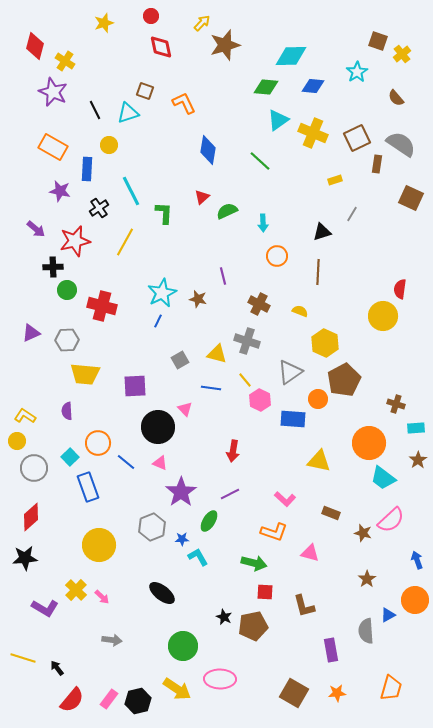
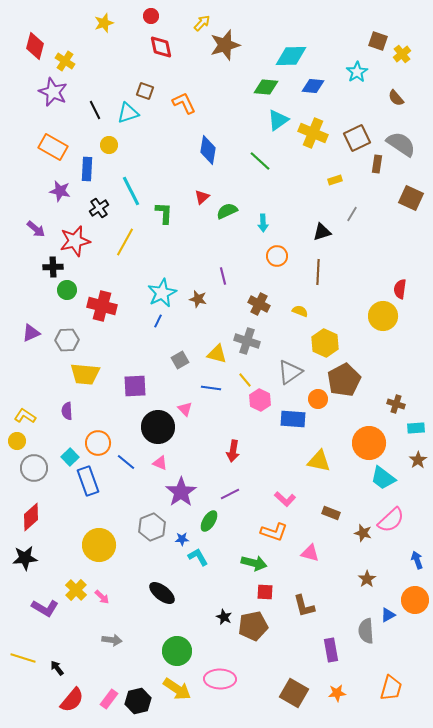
blue rectangle at (88, 487): moved 6 px up
green circle at (183, 646): moved 6 px left, 5 px down
